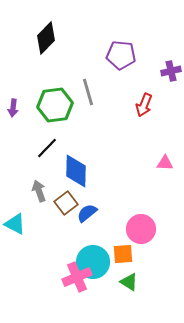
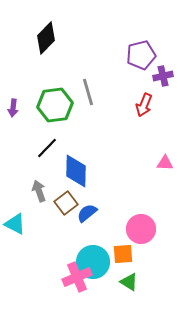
purple pentagon: moved 20 px right; rotated 20 degrees counterclockwise
purple cross: moved 8 px left, 5 px down
